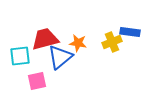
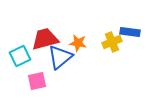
cyan square: rotated 20 degrees counterclockwise
